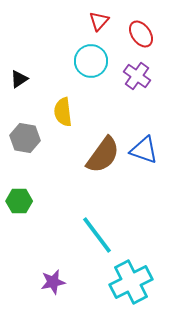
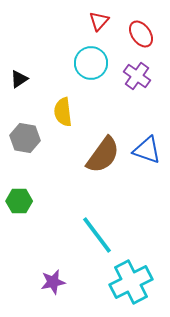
cyan circle: moved 2 px down
blue triangle: moved 3 px right
